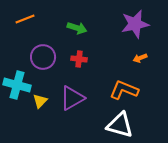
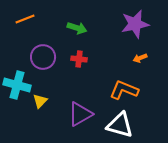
purple triangle: moved 8 px right, 16 px down
